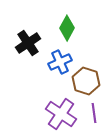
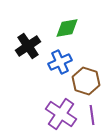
green diamond: rotated 50 degrees clockwise
black cross: moved 3 px down
purple line: moved 2 px left, 2 px down
